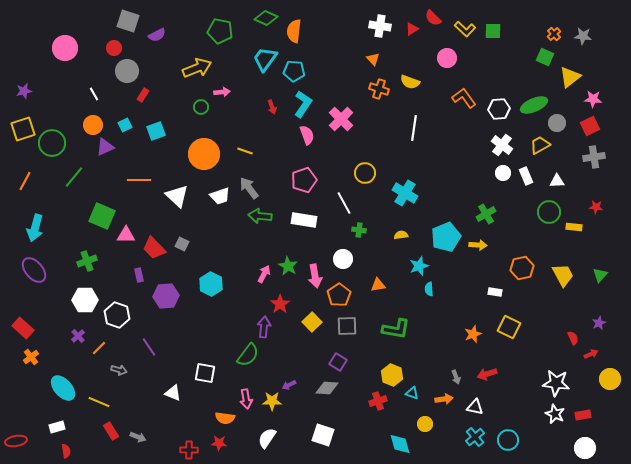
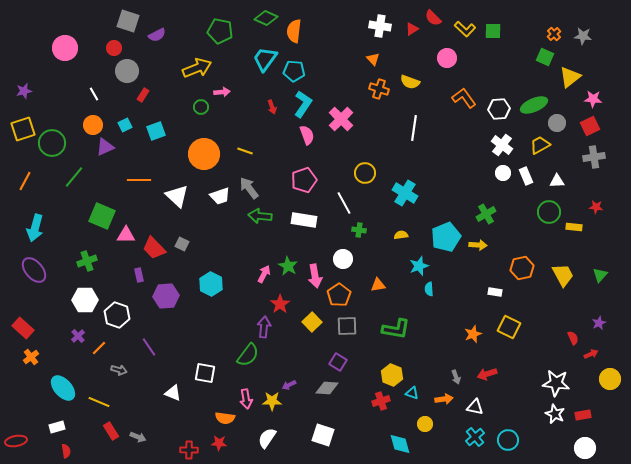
red cross at (378, 401): moved 3 px right
